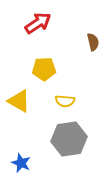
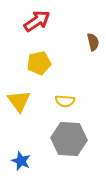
red arrow: moved 1 px left, 2 px up
yellow pentagon: moved 5 px left, 6 px up; rotated 10 degrees counterclockwise
yellow triangle: rotated 25 degrees clockwise
gray hexagon: rotated 12 degrees clockwise
blue star: moved 2 px up
